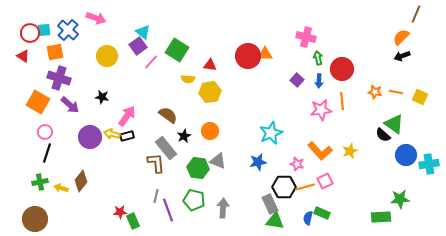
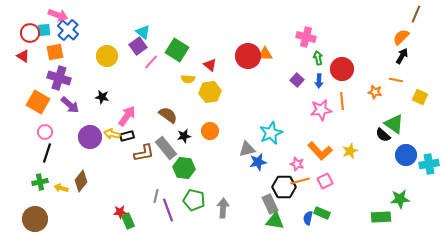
pink arrow at (96, 18): moved 38 px left, 3 px up
black arrow at (402, 56): rotated 140 degrees clockwise
red triangle at (210, 65): rotated 32 degrees clockwise
orange line at (396, 92): moved 12 px up
black star at (184, 136): rotated 16 degrees clockwise
gray triangle at (218, 161): moved 29 px right, 12 px up; rotated 36 degrees counterclockwise
brown L-shape at (156, 163): moved 12 px left, 10 px up; rotated 85 degrees clockwise
green hexagon at (198, 168): moved 14 px left
orange line at (305, 187): moved 5 px left, 6 px up
green rectangle at (133, 221): moved 5 px left
